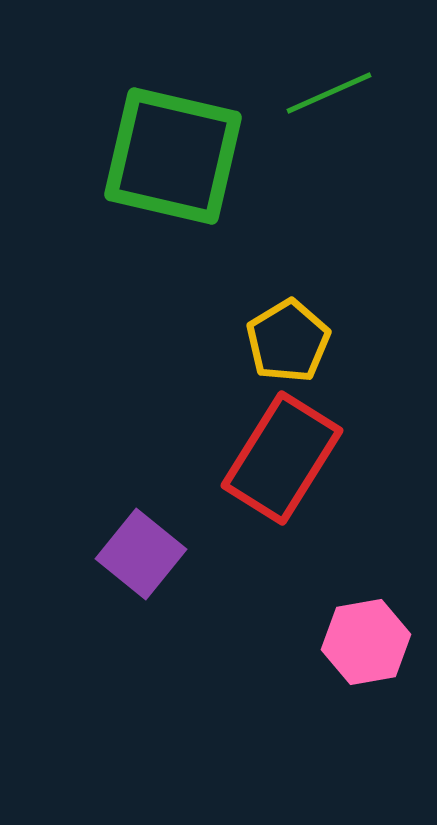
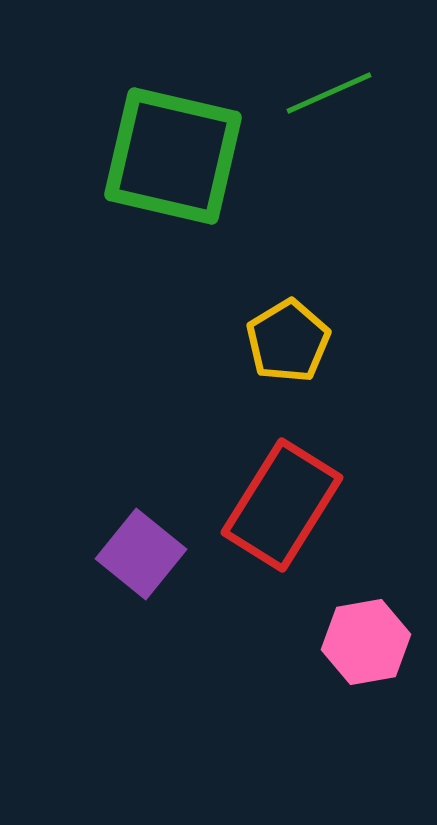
red rectangle: moved 47 px down
